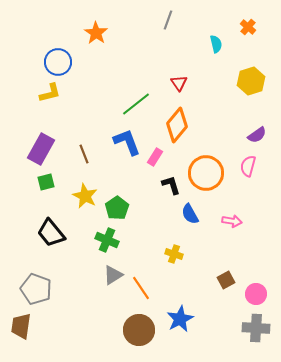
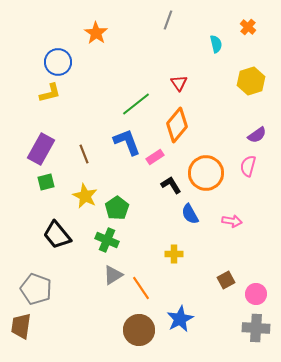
pink rectangle: rotated 24 degrees clockwise
black L-shape: rotated 15 degrees counterclockwise
black trapezoid: moved 6 px right, 2 px down
yellow cross: rotated 18 degrees counterclockwise
